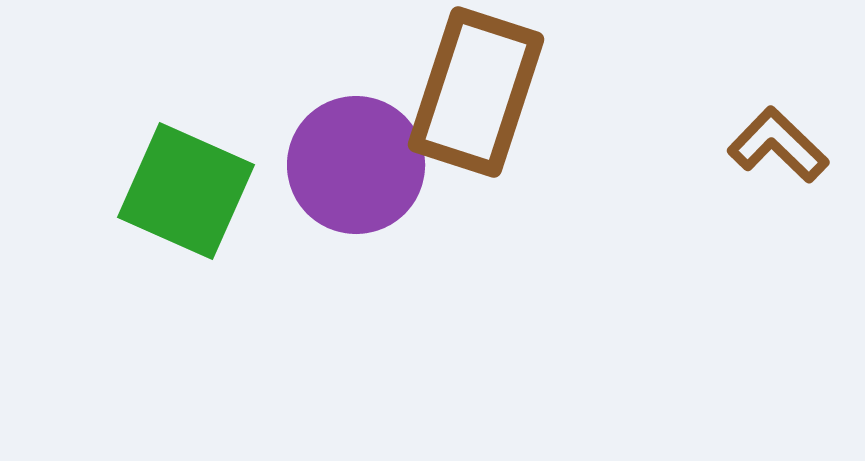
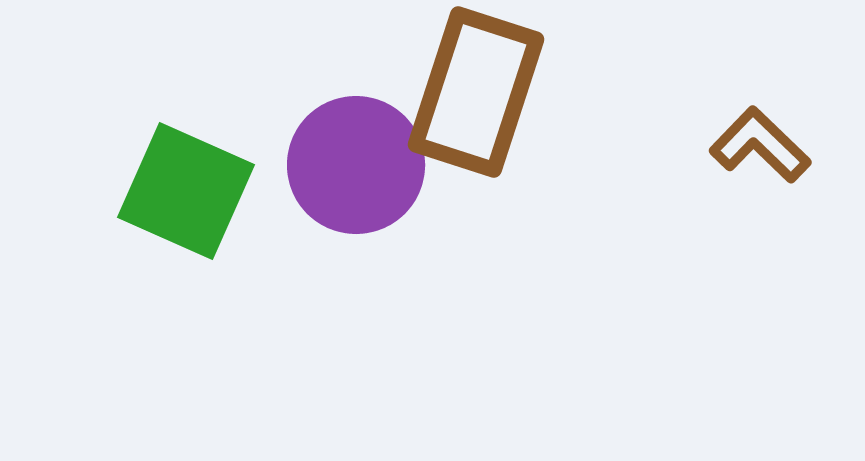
brown L-shape: moved 18 px left
